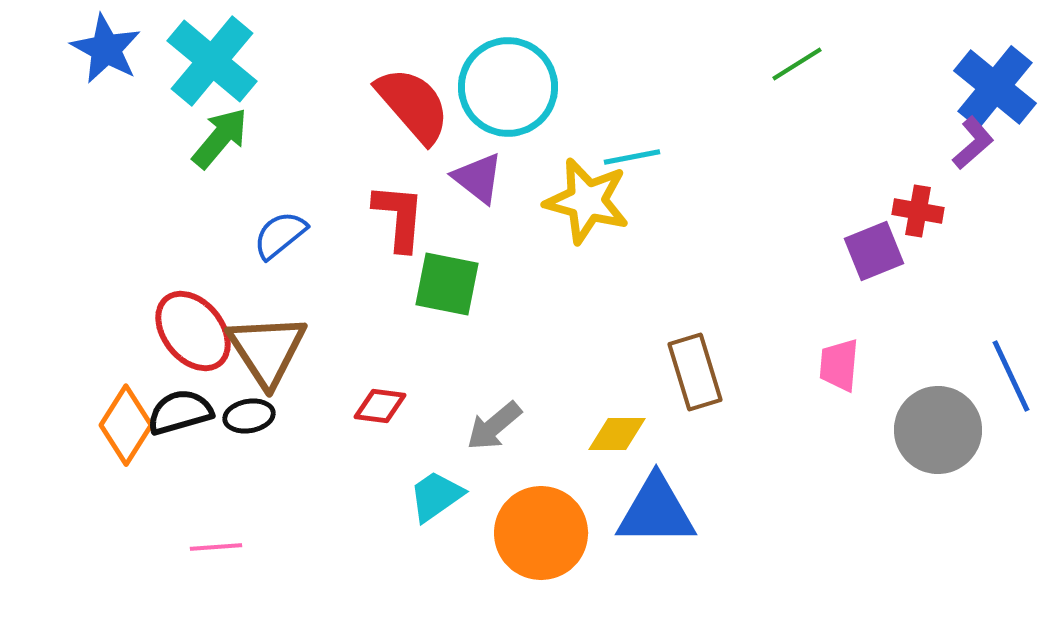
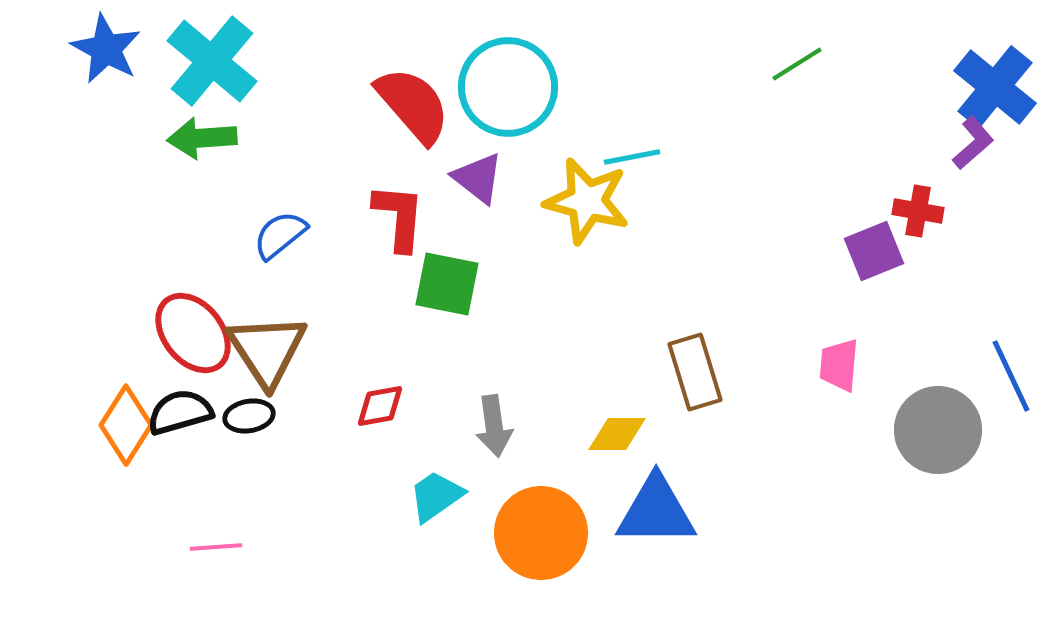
green arrow: moved 18 px left; rotated 134 degrees counterclockwise
red ellipse: moved 2 px down
red diamond: rotated 18 degrees counterclockwise
gray arrow: rotated 58 degrees counterclockwise
